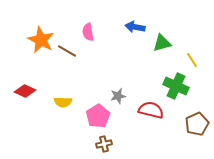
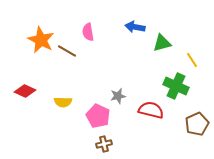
pink pentagon: rotated 15 degrees counterclockwise
